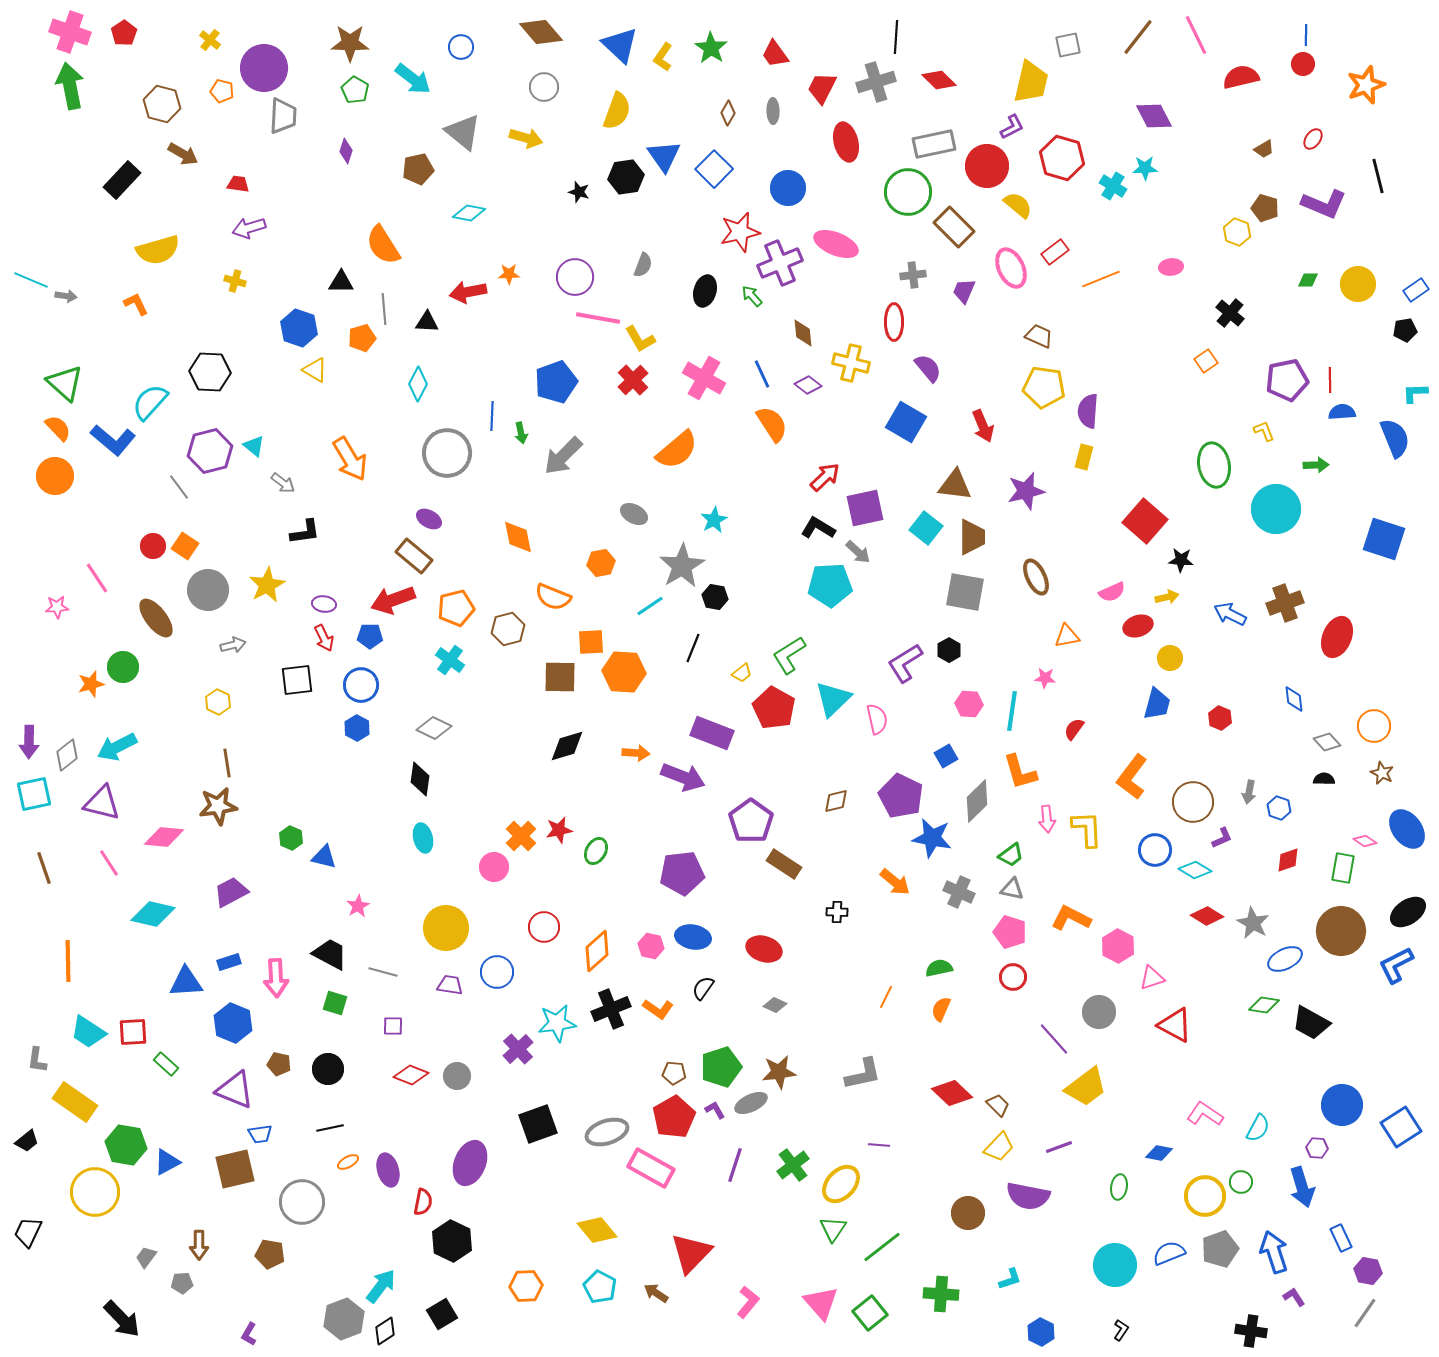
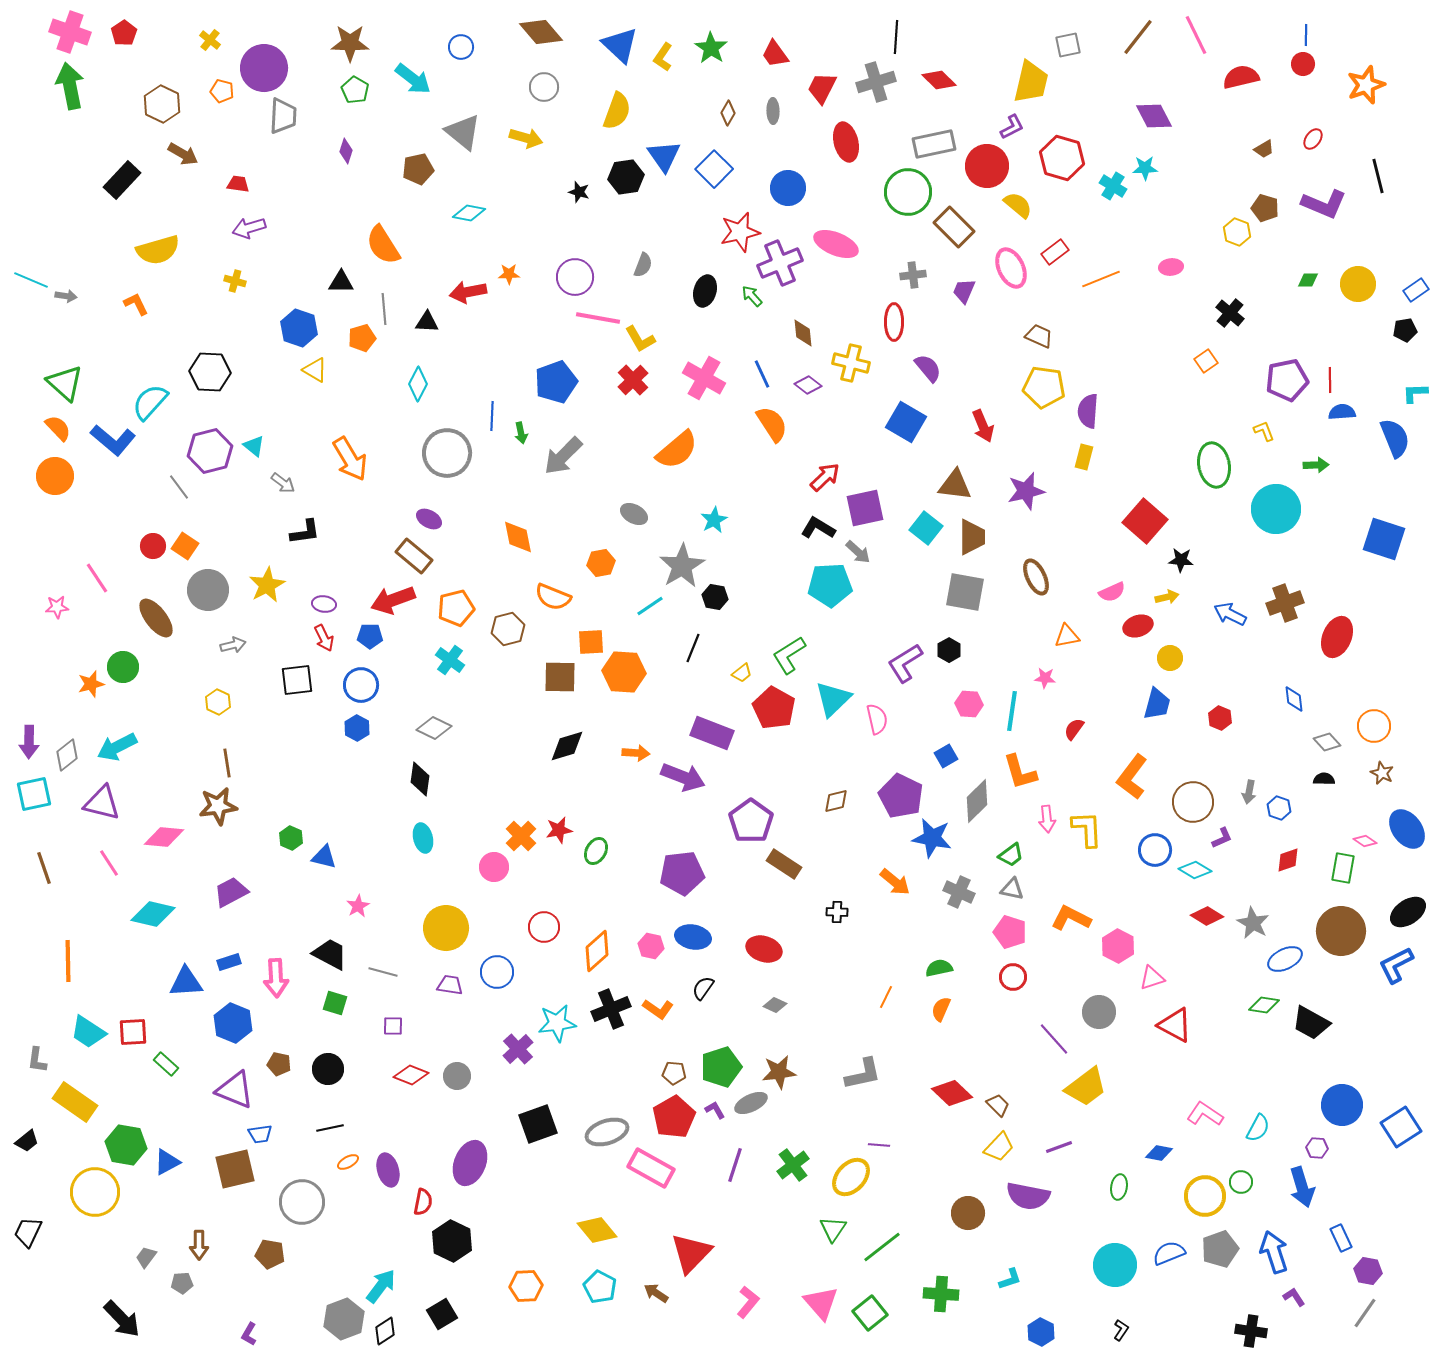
brown hexagon at (162, 104): rotated 12 degrees clockwise
yellow ellipse at (841, 1184): moved 10 px right, 7 px up
